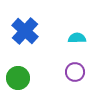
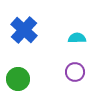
blue cross: moved 1 px left, 1 px up
green circle: moved 1 px down
